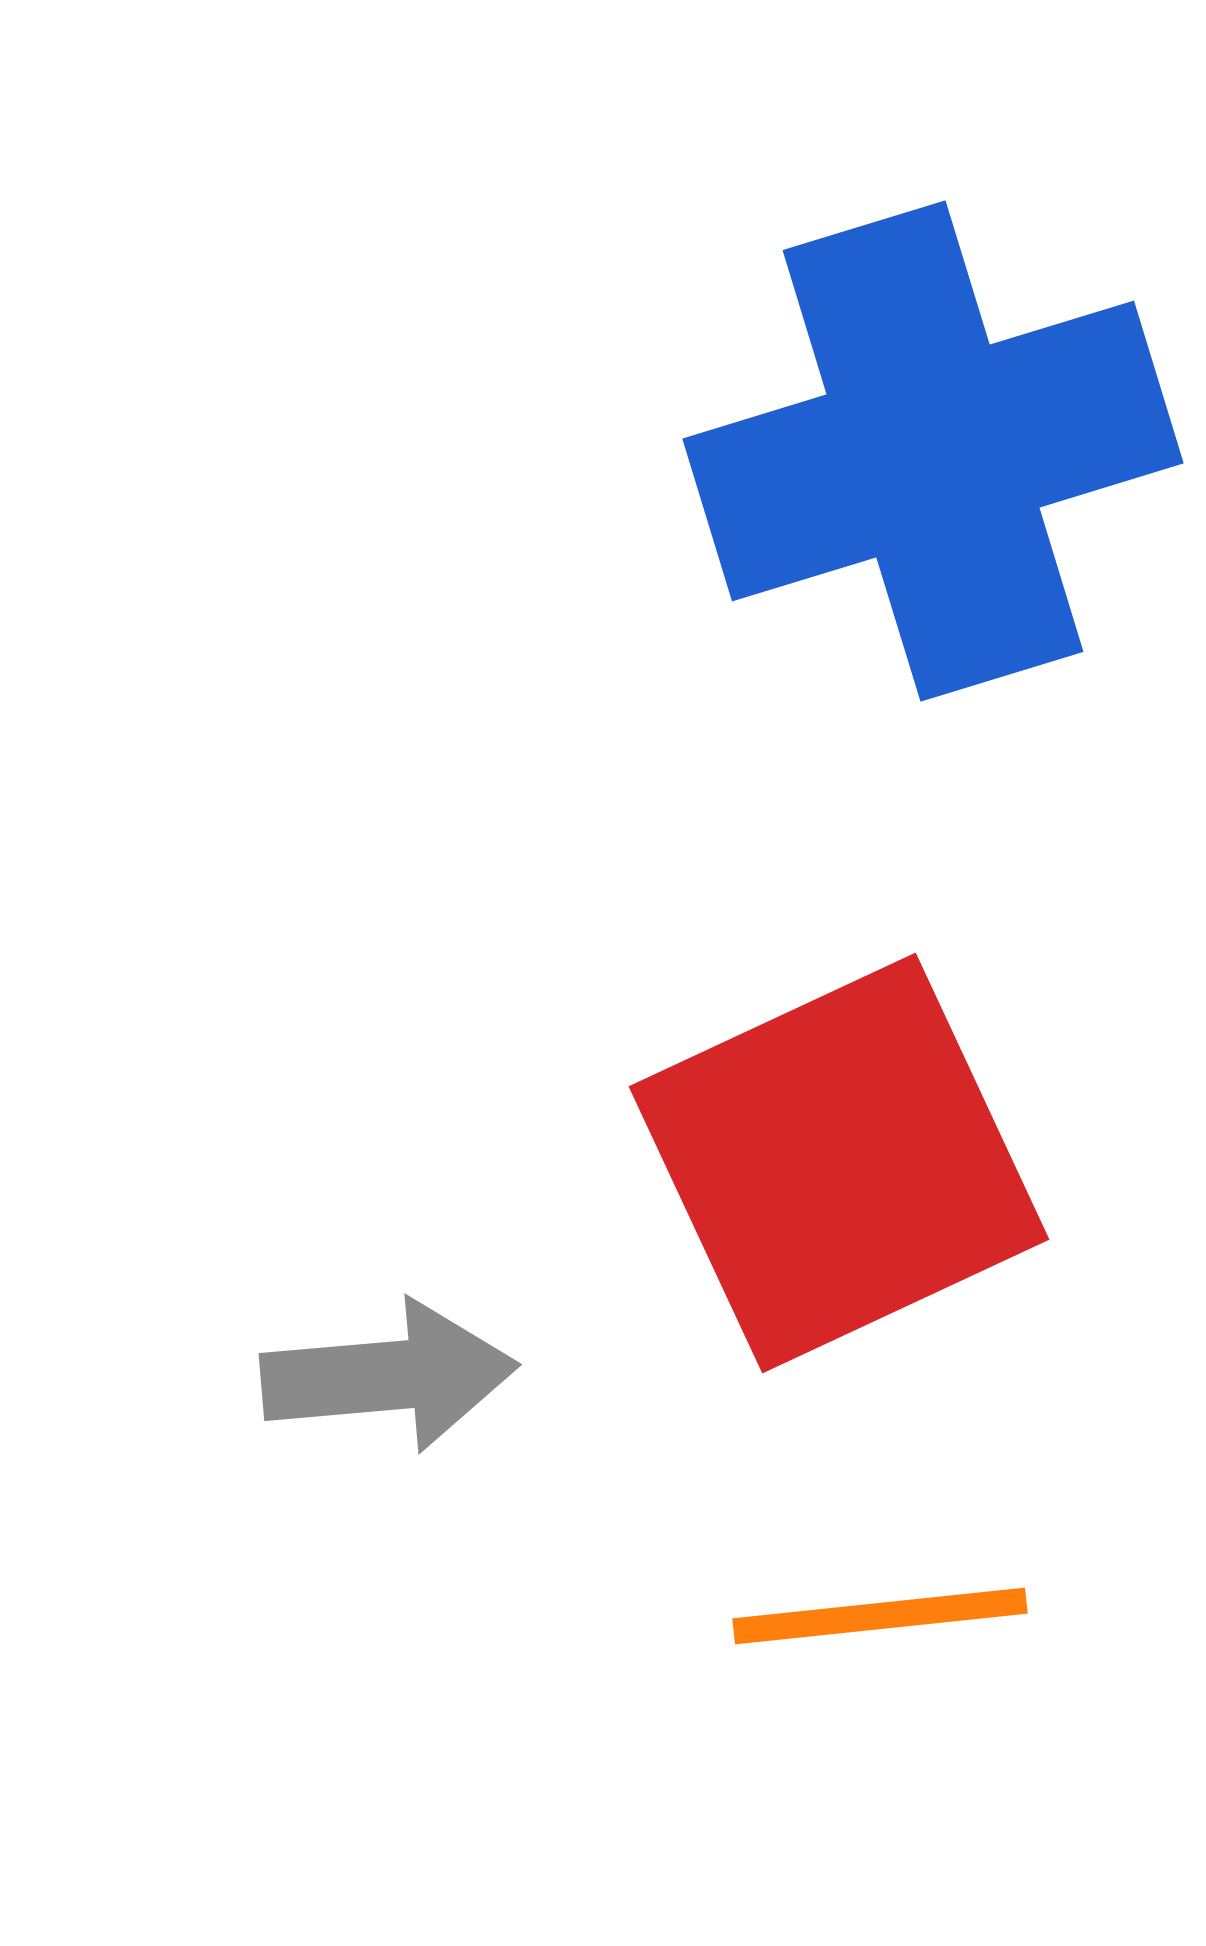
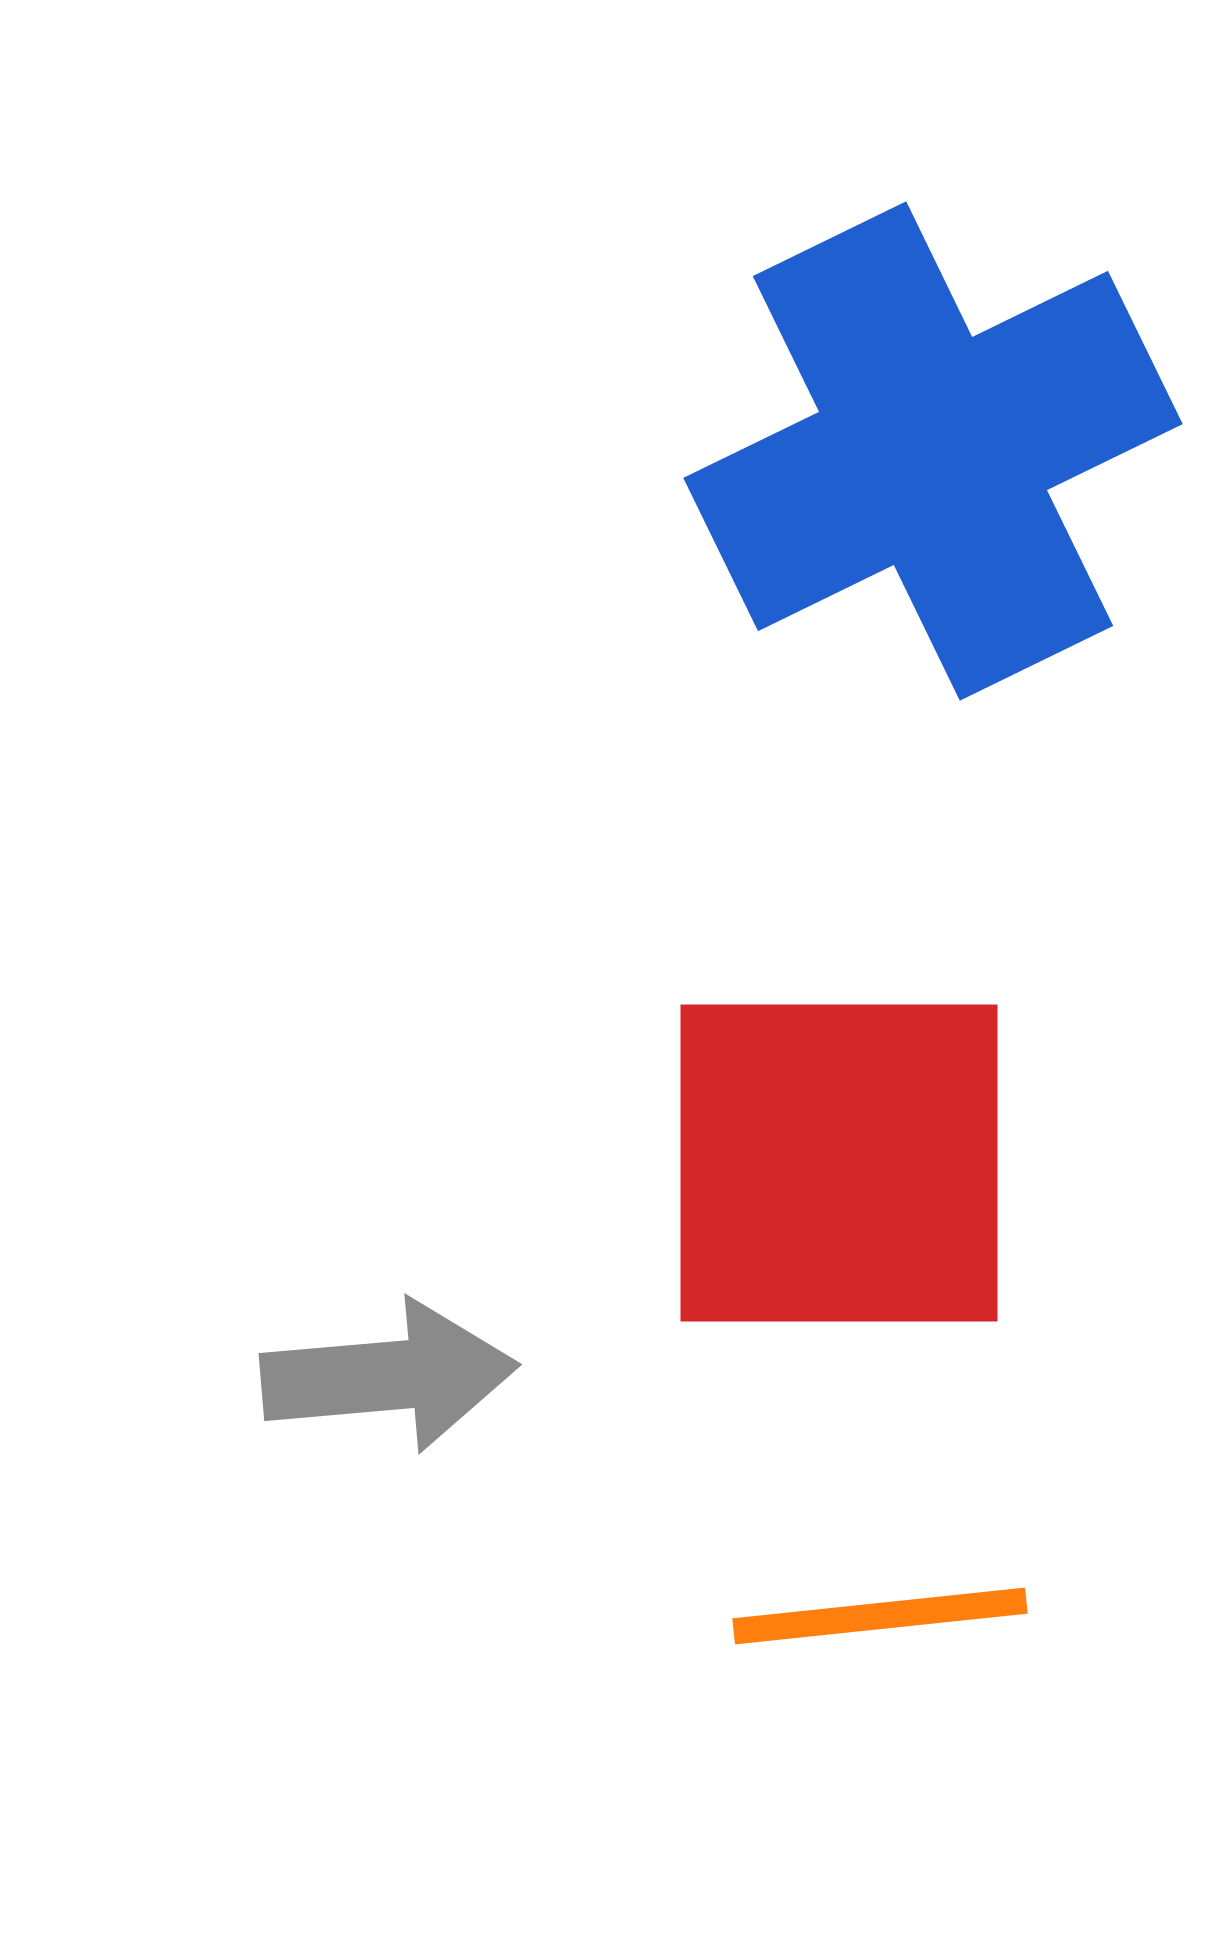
blue cross: rotated 9 degrees counterclockwise
red square: rotated 25 degrees clockwise
